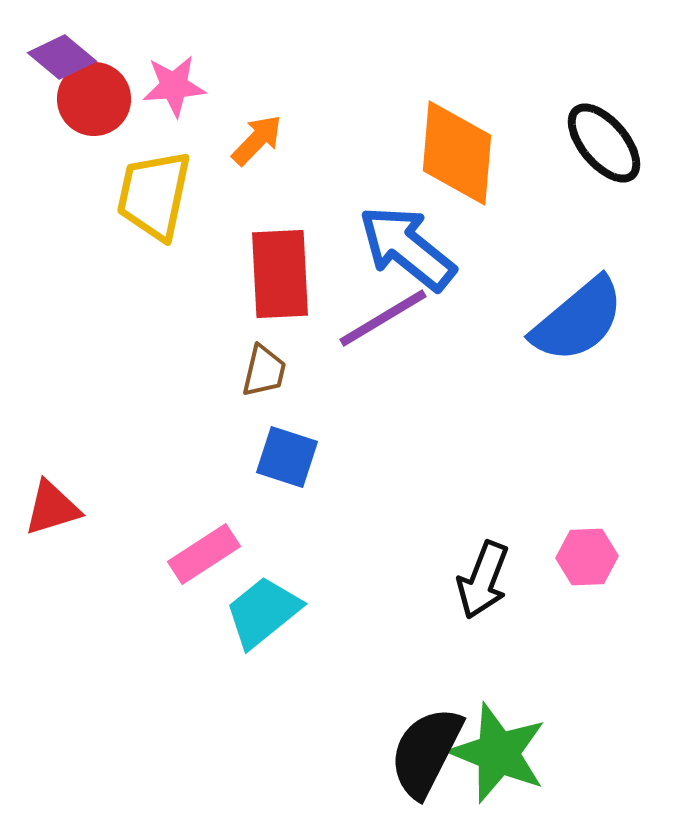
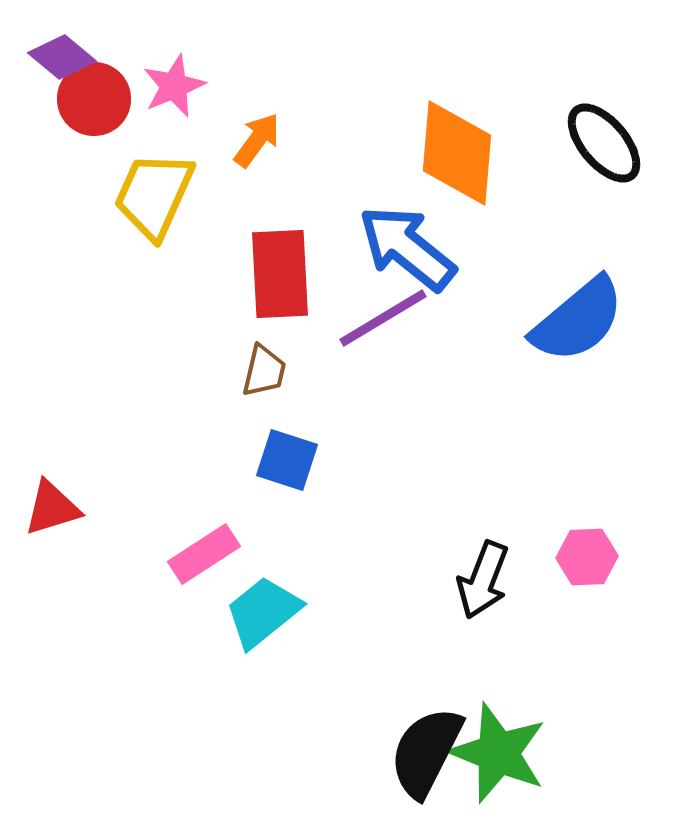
pink star: rotated 18 degrees counterclockwise
orange arrow: rotated 8 degrees counterclockwise
yellow trapezoid: rotated 12 degrees clockwise
blue square: moved 3 px down
